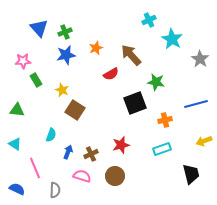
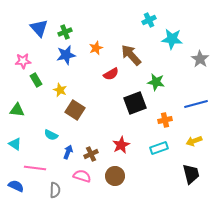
cyan star: rotated 25 degrees counterclockwise
yellow star: moved 2 px left
cyan semicircle: rotated 96 degrees clockwise
yellow arrow: moved 10 px left
red star: rotated 12 degrees counterclockwise
cyan rectangle: moved 3 px left, 1 px up
pink line: rotated 60 degrees counterclockwise
blue semicircle: moved 1 px left, 3 px up
